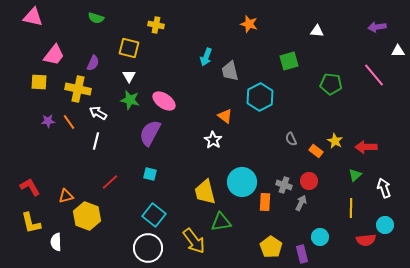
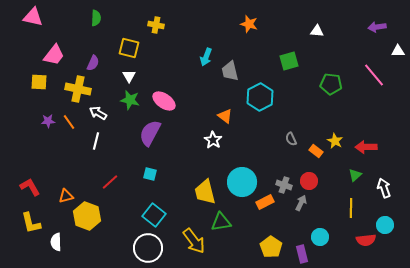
green semicircle at (96, 18): rotated 105 degrees counterclockwise
orange rectangle at (265, 202): rotated 60 degrees clockwise
